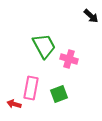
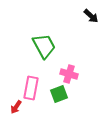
pink cross: moved 15 px down
red arrow: moved 2 px right, 3 px down; rotated 72 degrees counterclockwise
